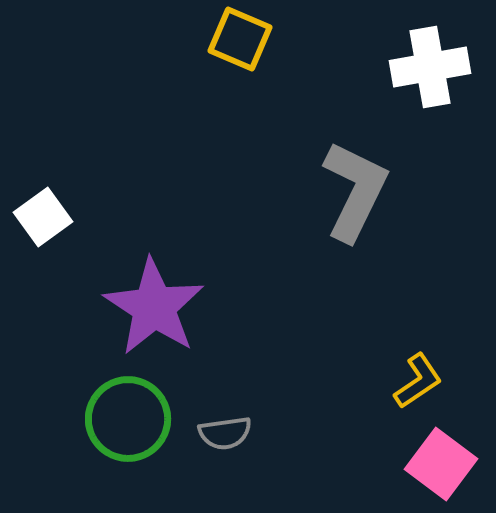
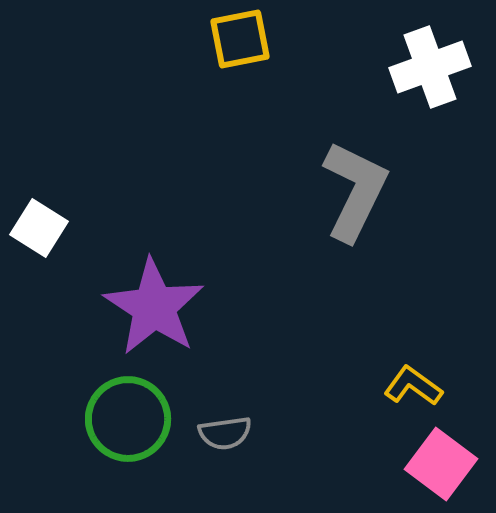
yellow square: rotated 34 degrees counterclockwise
white cross: rotated 10 degrees counterclockwise
white square: moved 4 px left, 11 px down; rotated 22 degrees counterclockwise
yellow L-shape: moved 5 px left, 5 px down; rotated 110 degrees counterclockwise
